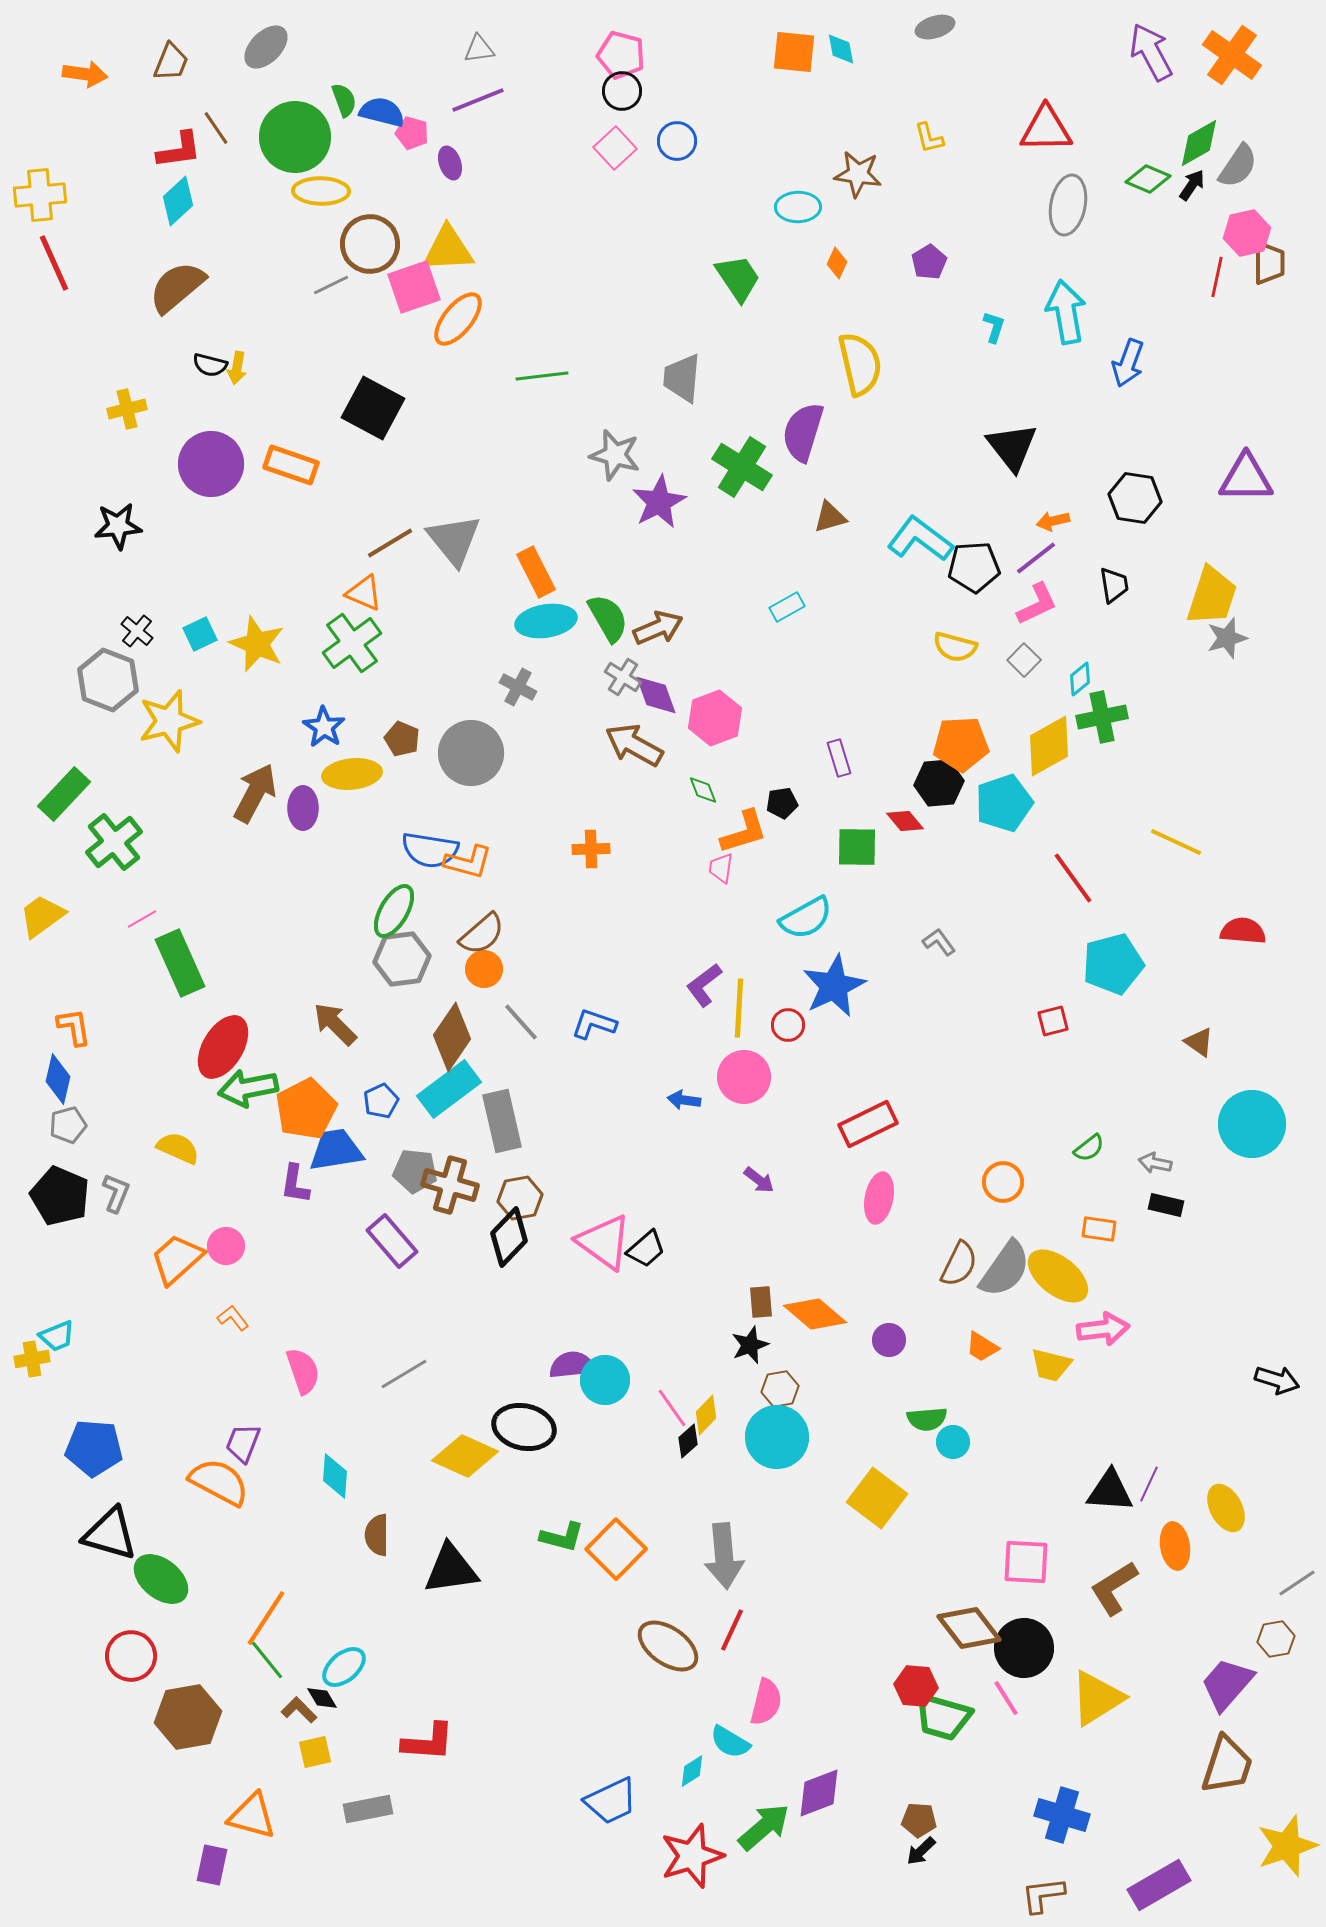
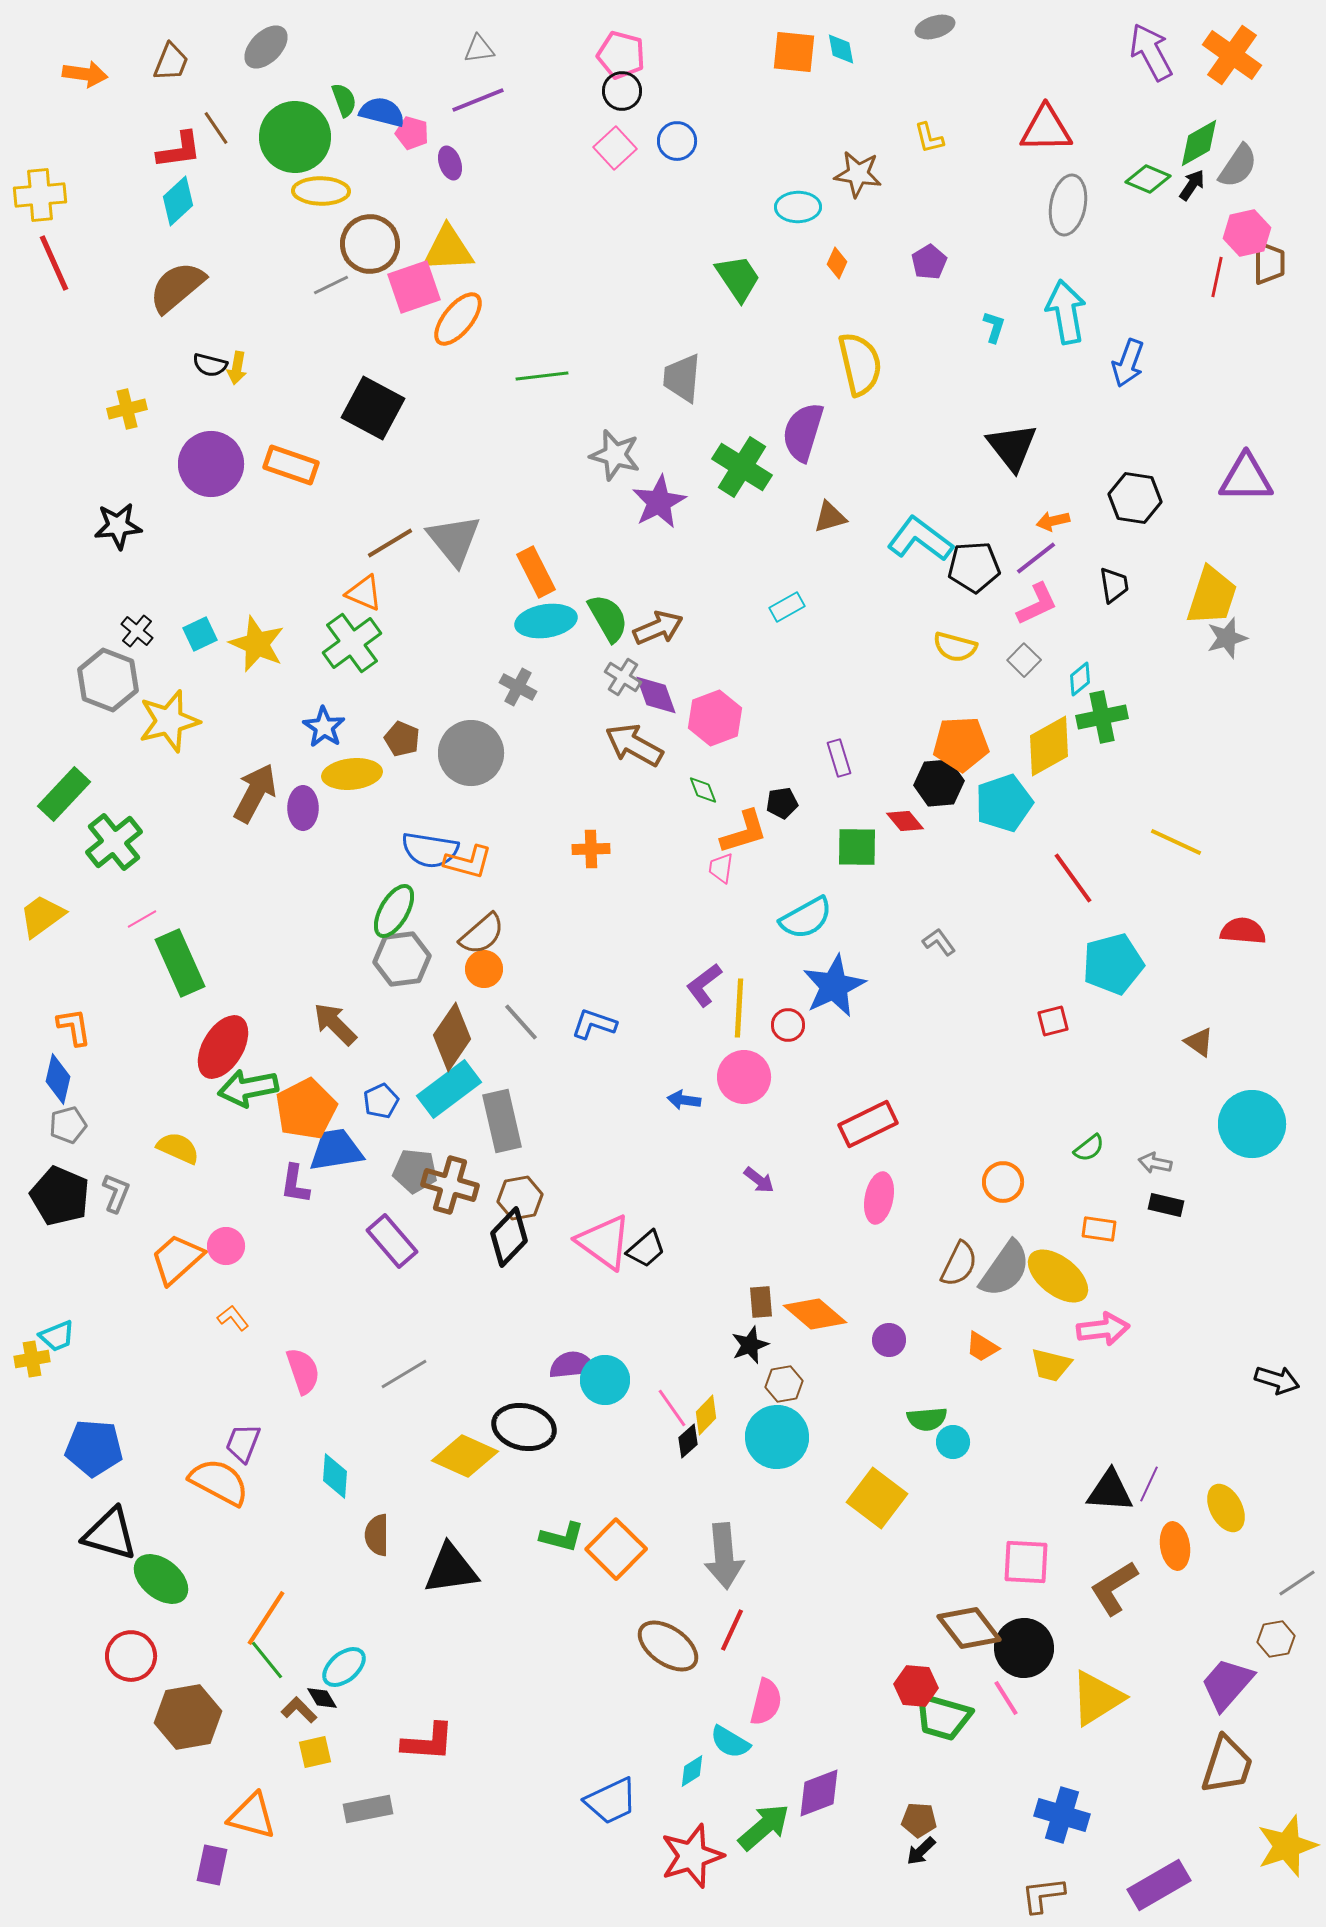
brown hexagon at (780, 1389): moved 4 px right, 5 px up
